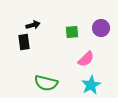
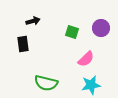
black arrow: moved 4 px up
green square: rotated 24 degrees clockwise
black rectangle: moved 1 px left, 2 px down
cyan star: rotated 18 degrees clockwise
